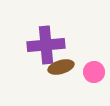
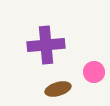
brown ellipse: moved 3 px left, 22 px down
